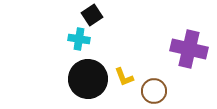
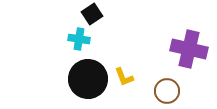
black square: moved 1 px up
brown circle: moved 13 px right
